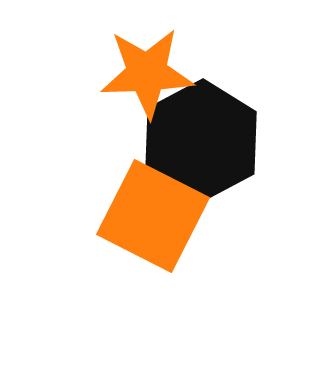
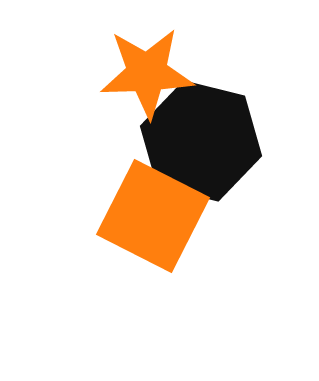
black hexagon: rotated 18 degrees counterclockwise
